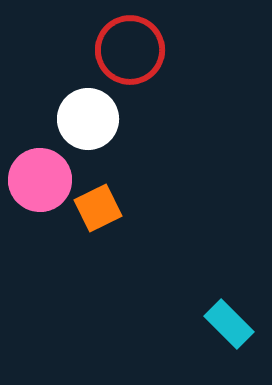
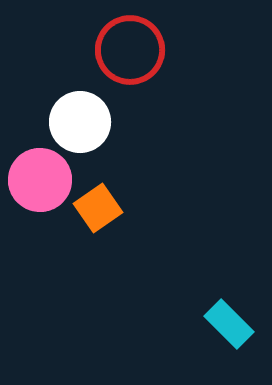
white circle: moved 8 px left, 3 px down
orange square: rotated 9 degrees counterclockwise
